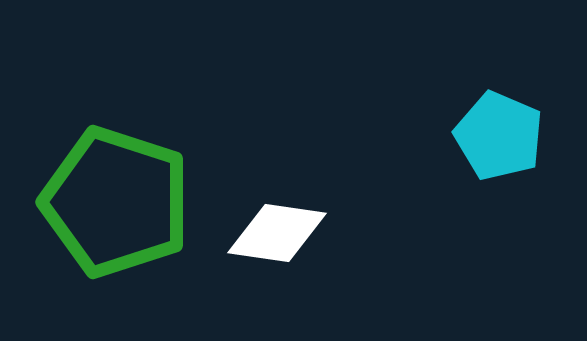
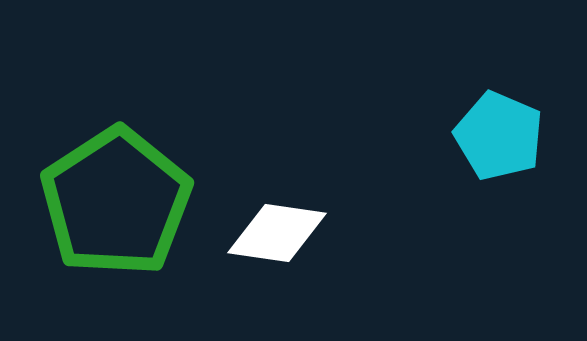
green pentagon: rotated 21 degrees clockwise
